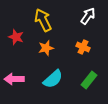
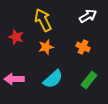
white arrow: rotated 24 degrees clockwise
orange star: moved 1 px up
